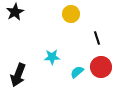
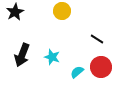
yellow circle: moved 9 px left, 3 px up
black line: moved 1 px down; rotated 40 degrees counterclockwise
cyan star: rotated 21 degrees clockwise
black arrow: moved 4 px right, 20 px up
